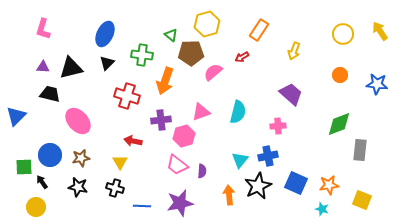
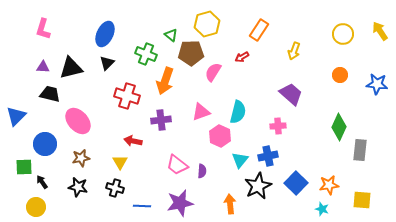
green cross at (142, 55): moved 4 px right, 1 px up; rotated 15 degrees clockwise
pink semicircle at (213, 72): rotated 18 degrees counterclockwise
green diamond at (339, 124): moved 3 px down; rotated 44 degrees counterclockwise
pink hexagon at (184, 136): moved 36 px right; rotated 20 degrees counterclockwise
blue circle at (50, 155): moved 5 px left, 11 px up
blue square at (296, 183): rotated 20 degrees clockwise
orange arrow at (229, 195): moved 1 px right, 9 px down
yellow square at (362, 200): rotated 18 degrees counterclockwise
